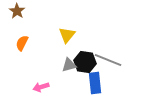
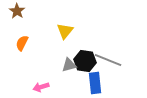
yellow triangle: moved 2 px left, 4 px up
black hexagon: moved 1 px up
